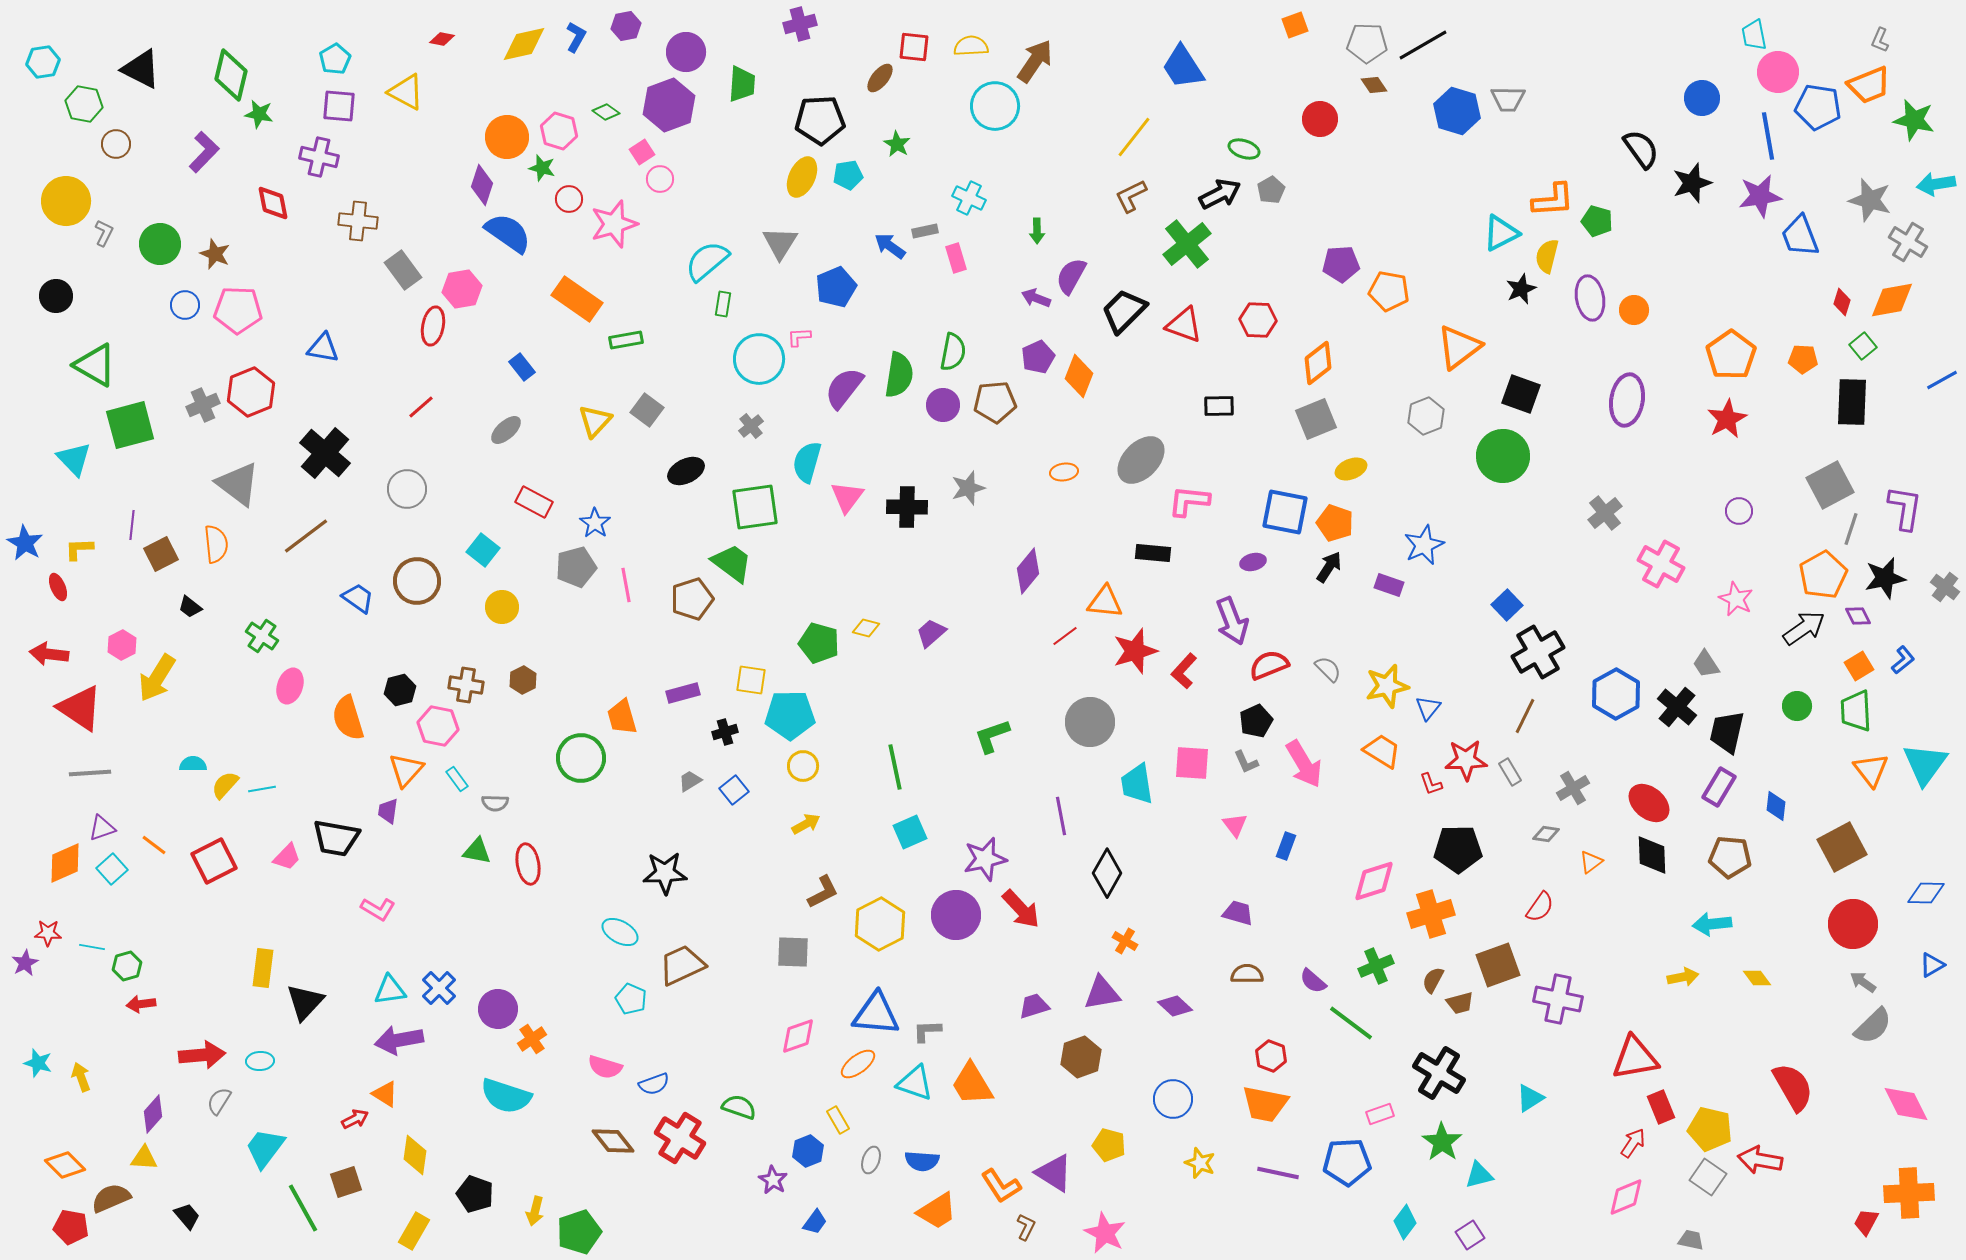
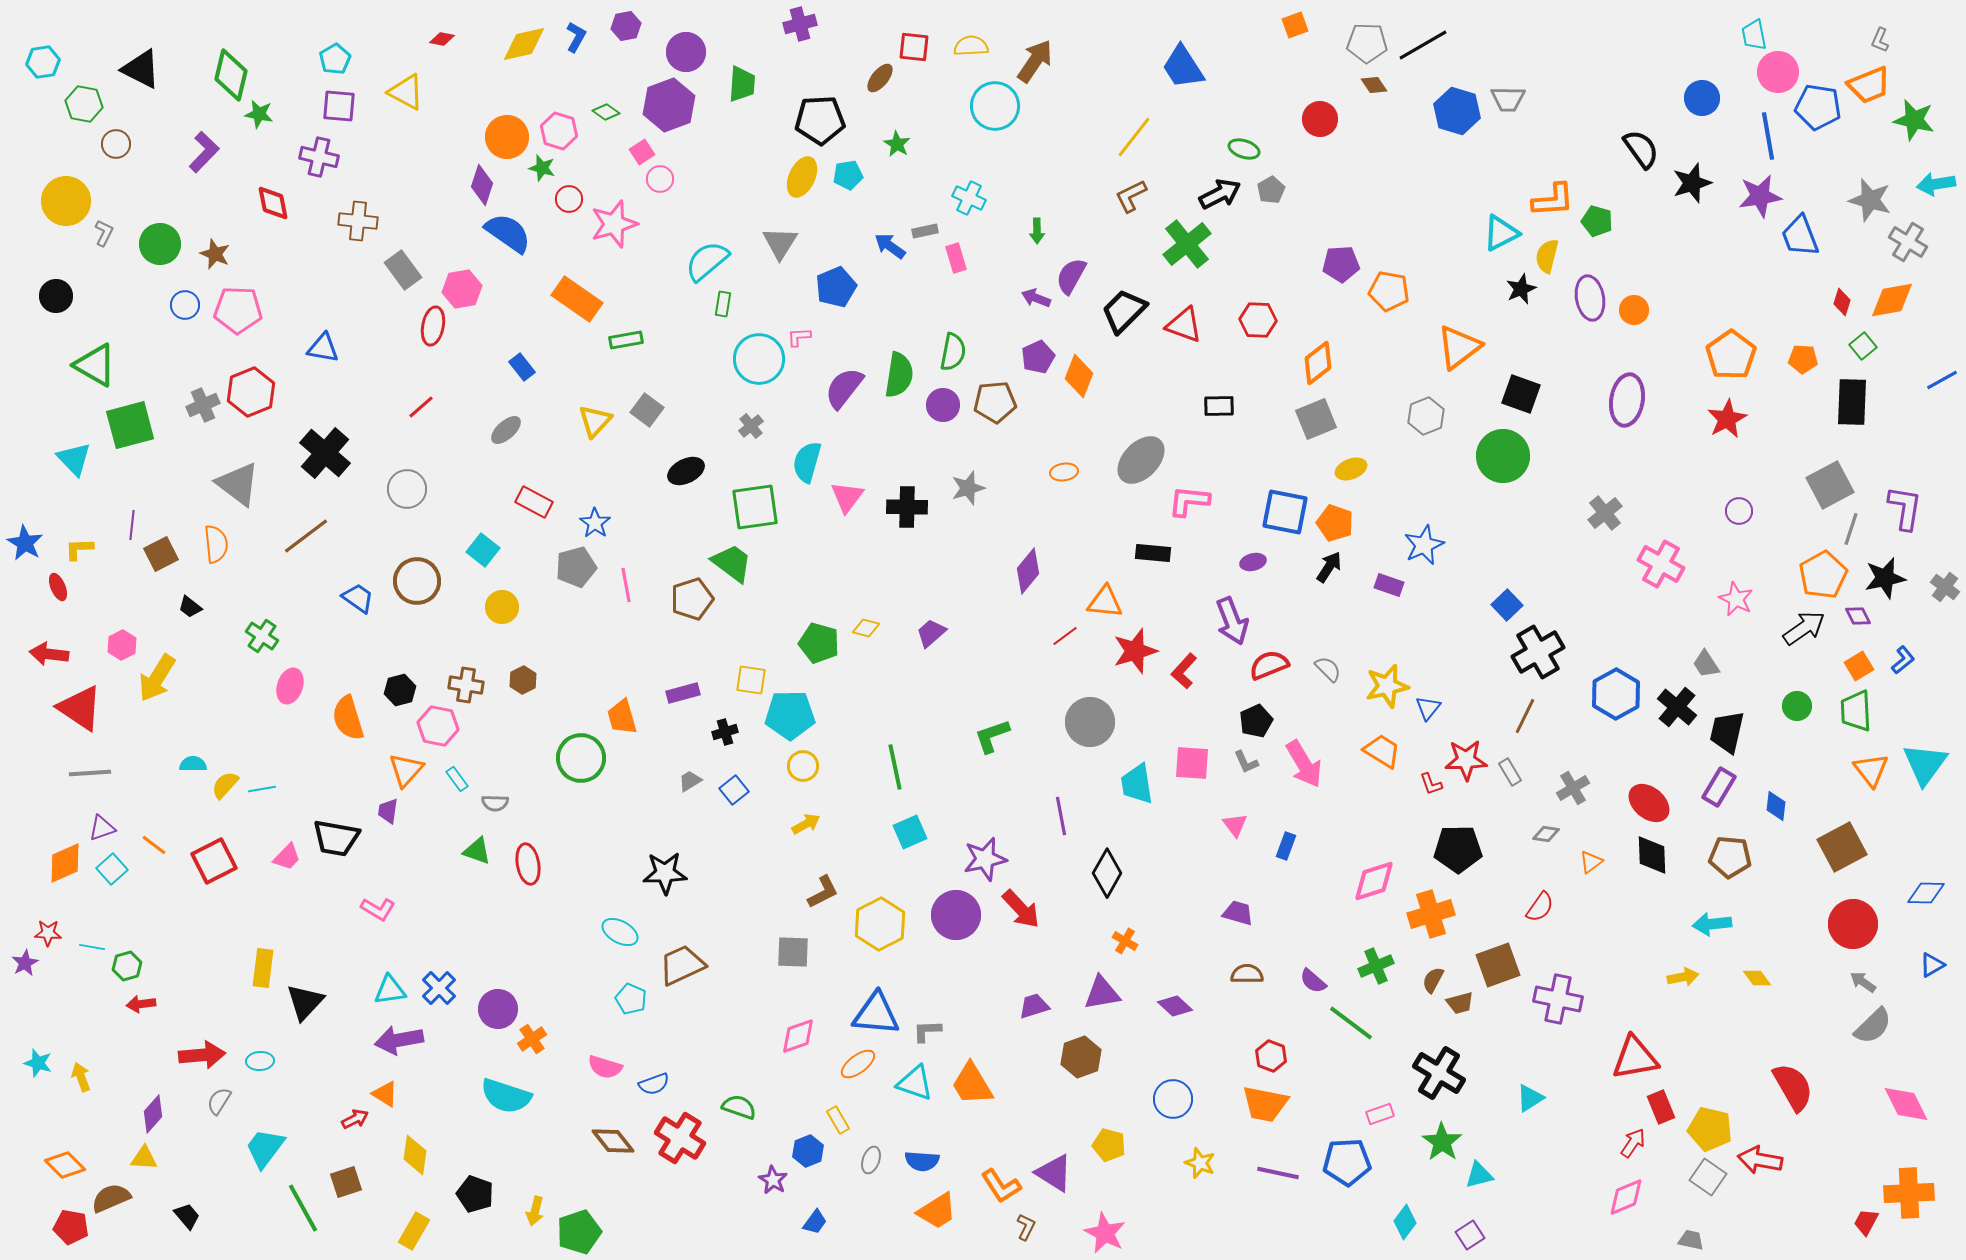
green triangle at (477, 851): rotated 8 degrees clockwise
